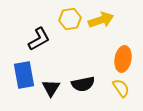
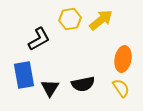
yellow arrow: rotated 20 degrees counterclockwise
black triangle: moved 1 px left
